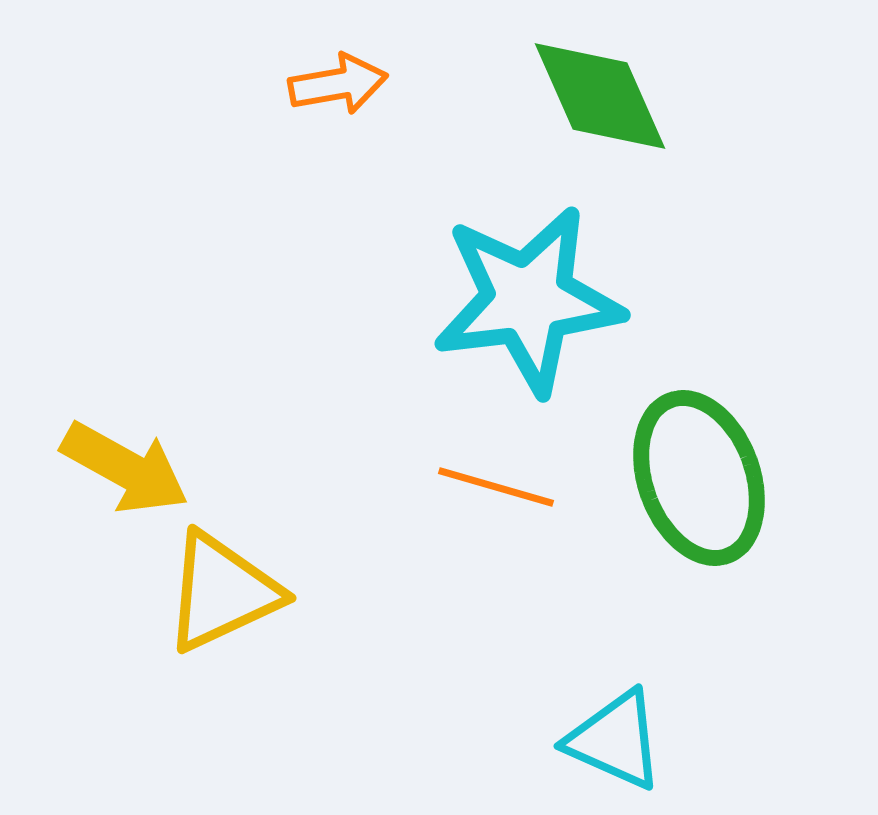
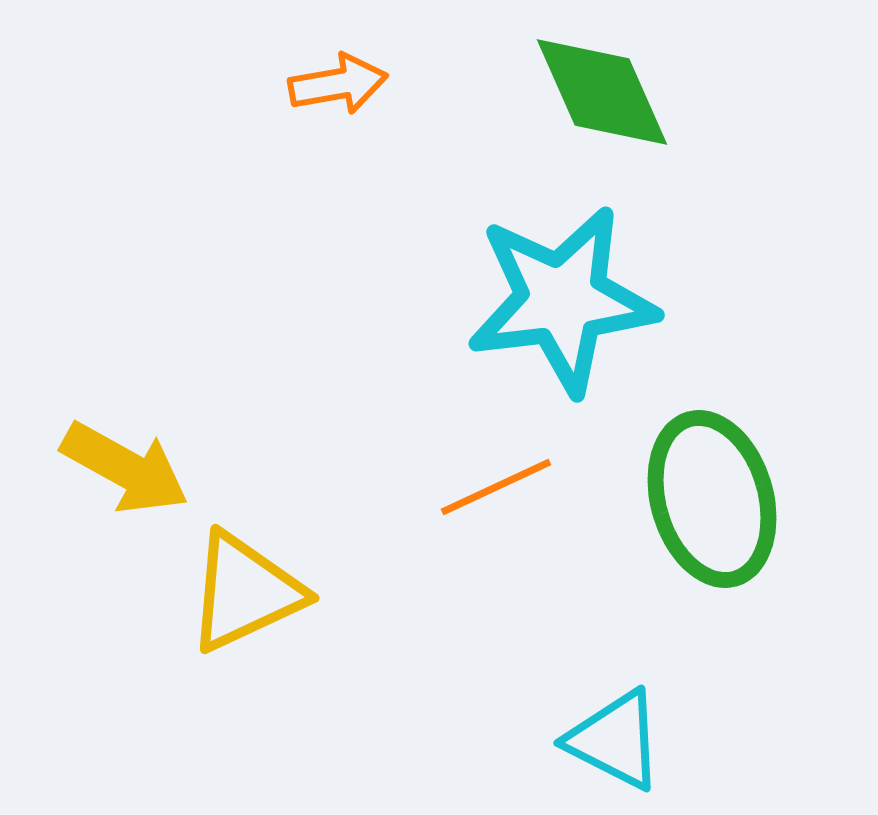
green diamond: moved 2 px right, 4 px up
cyan star: moved 34 px right
green ellipse: moved 13 px right, 21 px down; rotated 4 degrees clockwise
orange line: rotated 41 degrees counterclockwise
yellow triangle: moved 23 px right
cyan triangle: rotated 3 degrees clockwise
